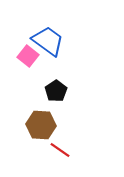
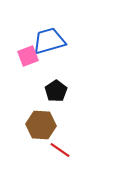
blue trapezoid: moved 1 px right; rotated 52 degrees counterclockwise
pink square: rotated 30 degrees clockwise
